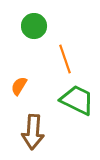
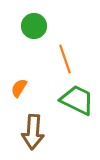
orange semicircle: moved 2 px down
